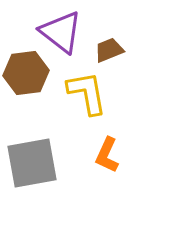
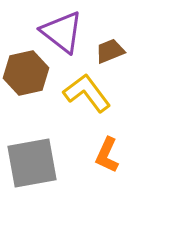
purple triangle: moved 1 px right
brown trapezoid: moved 1 px right, 1 px down
brown hexagon: rotated 6 degrees counterclockwise
yellow L-shape: rotated 27 degrees counterclockwise
